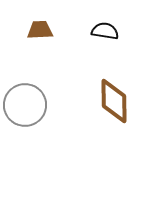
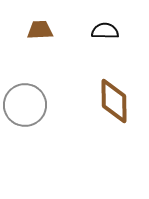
black semicircle: rotated 8 degrees counterclockwise
